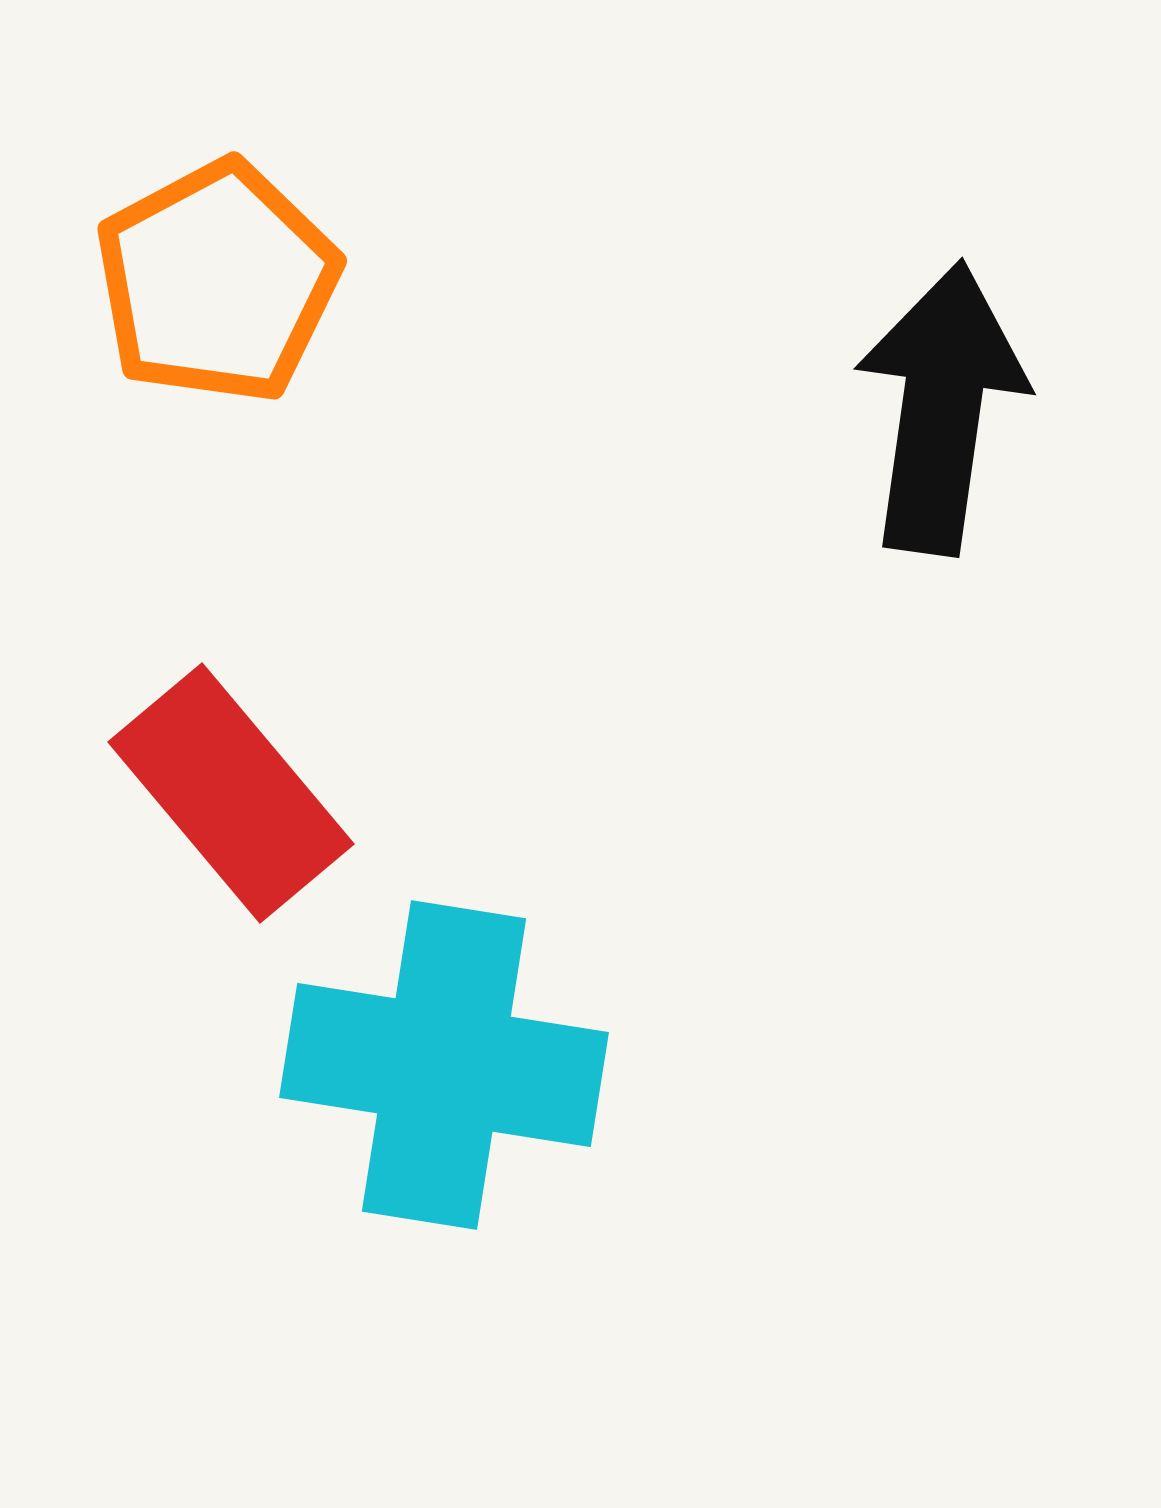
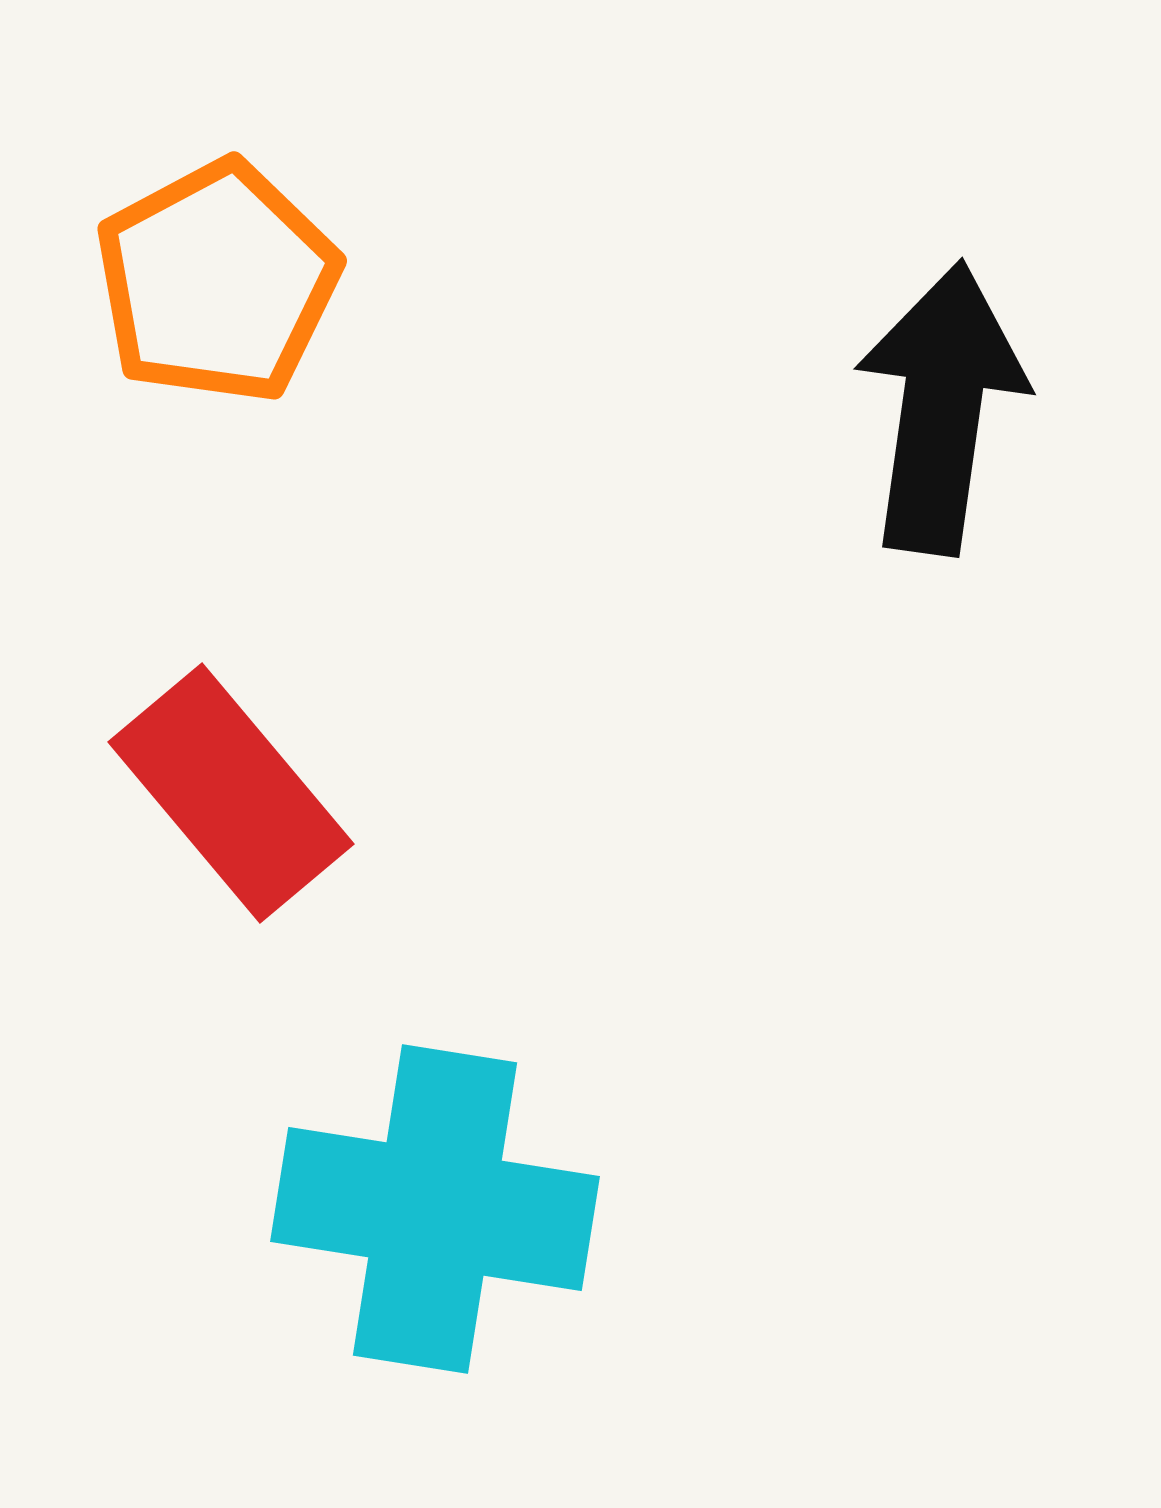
cyan cross: moved 9 px left, 144 px down
